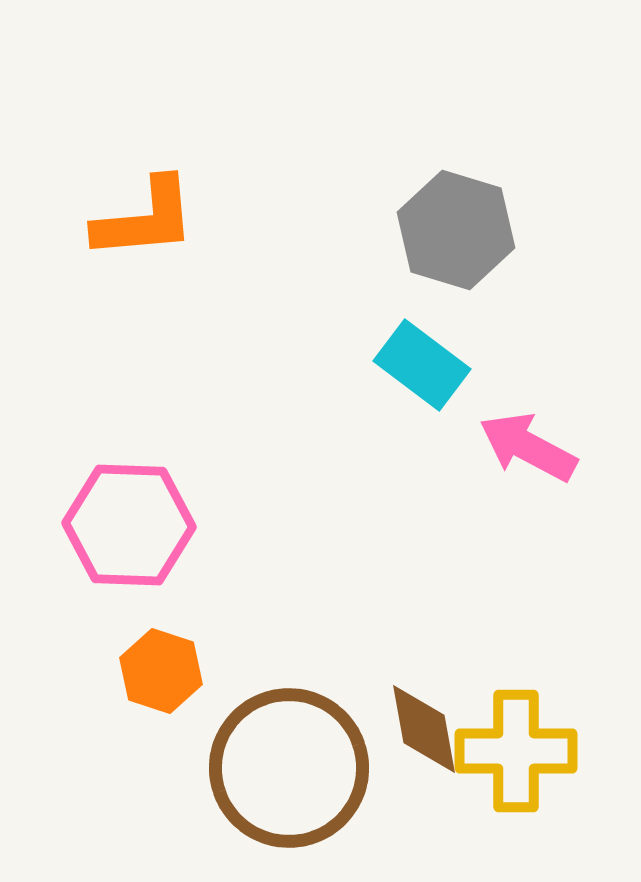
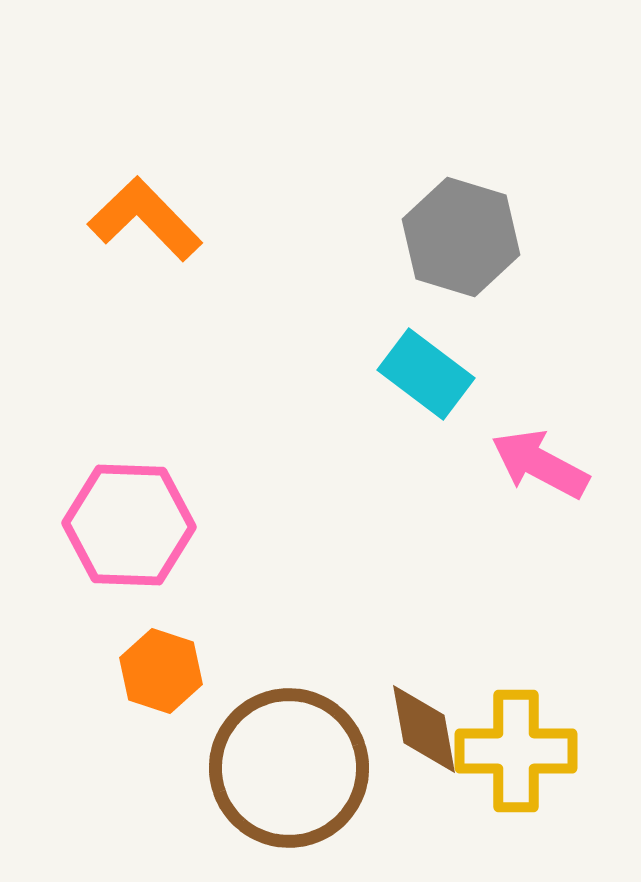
orange L-shape: rotated 129 degrees counterclockwise
gray hexagon: moved 5 px right, 7 px down
cyan rectangle: moved 4 px right, 9 px down
pink arrow: moved 12 px right, 17 px down
